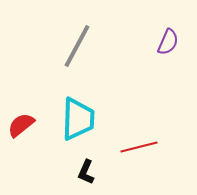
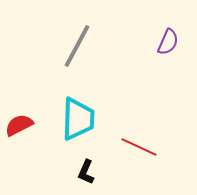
red semicircle: moved 2 px left; rotated 12 degrees clockwise
red line: rotated 39 degrees clockwise
